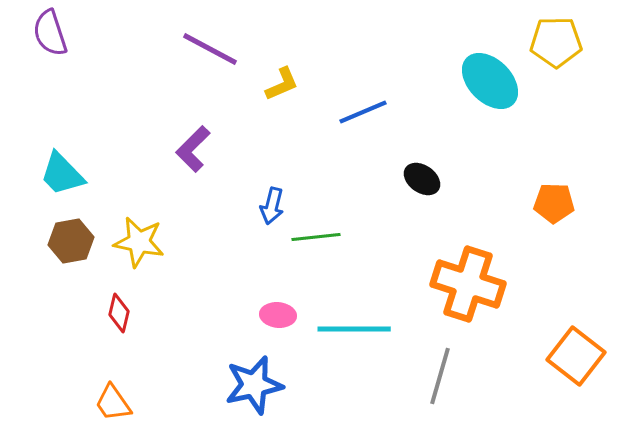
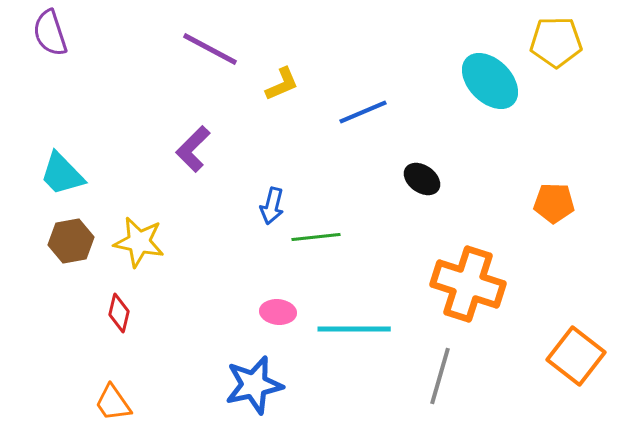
pink ellipse: moved 3 px up
